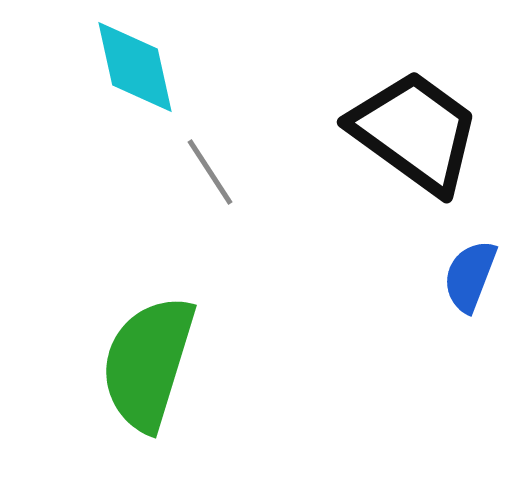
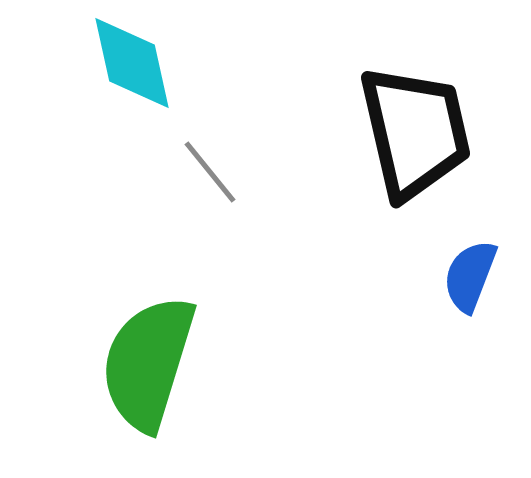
cyan diamond: moved 3 px left, 4 px up
black trapezoid: rotated 41 degrees clockwise
gray line: rotated 6 degrees counterclockwise
